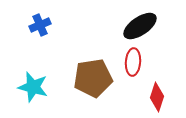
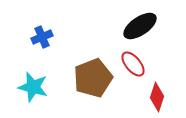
blue cross: moved 2 px right, 12 px down
red ellipse: moved 2 px down; rotated 44 degrees counterclockwise
brown pentagon: rotated 12 degrees counterclockwise
